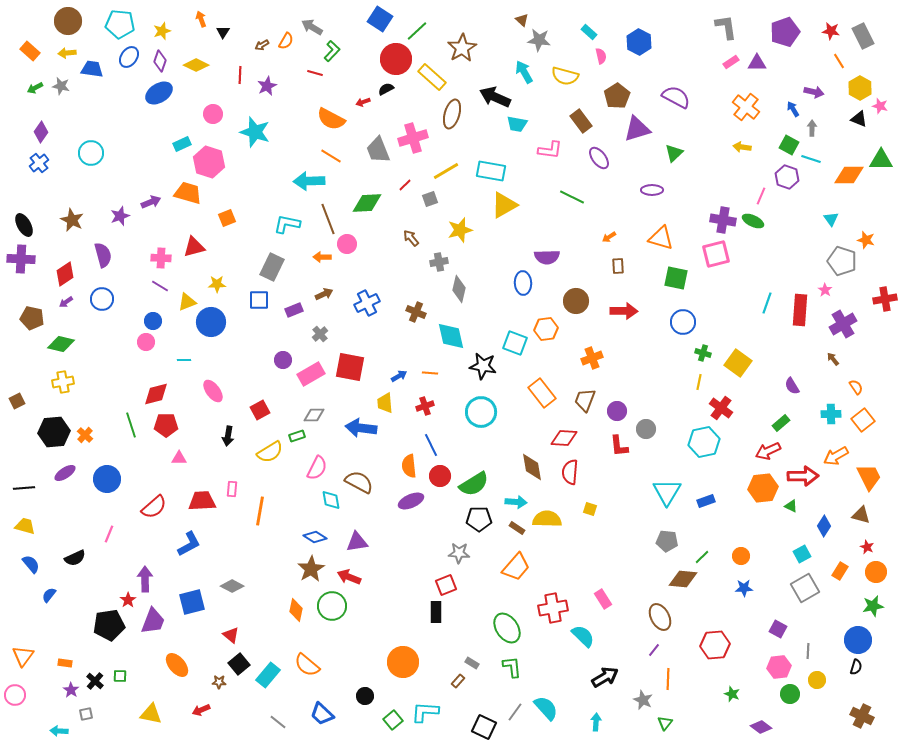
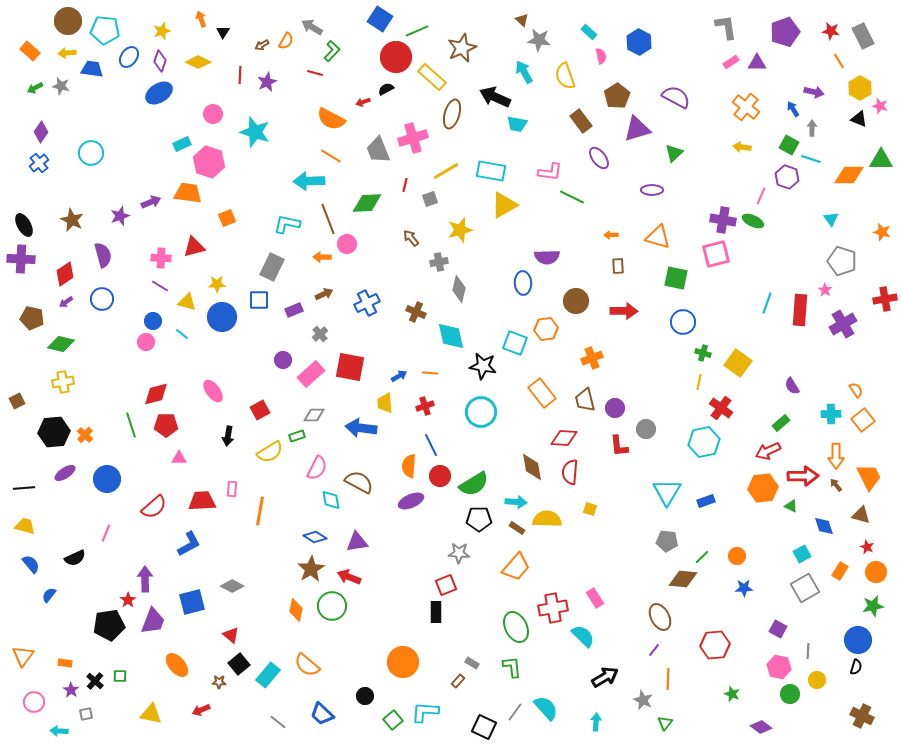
cyan pentagon at (120, 24): moved 15 px left, 6 px down
green line at (417, 31): rotated 20 degrees clockwise
brown star at (462, 48): rotated 8 degrees clockwise
red circle at (396, 59): moved 2 px up
yellow diamond at (196, 65): moved 2 px right, 3 px up
yellow semicircle at (565, 76): rotated 56 degrees clockwise
purple star at (267, 86): moved 4 px up
pink L-shape at (550, 150): moved 22 px down
red line at (405, 185): rotated 32 degrees counterclockwise
orange trapezoid at (188, 193): rotated 8 degrees counterclockwise
orange arrow at (609, 237): moved 2 px right, 2 px up; rotated 32 degrees clockwise
orange triangle at (661, 238): moved 3 px left, 1 px up
orange star at (866, 240): moved 16 px right, 8 px up
yellow triangle at (187, 302): rotated 36 degrees clockwise
blue circle at (211, 322): moved 11 px right, 5 px up
brown arrow at (833, 359): moved 3 px right, 126 px down
cyan line at (184, 360): moved 2 px left, 26 px up; rotated 40 degrees clockwise
pink rectangle at (311, 374): rotated 12 degrees counterclockwise
orange semicircle at (856, 387): moved 3 px down
brown trapezoid at (585, 400): rotated 35 degrees counterclockwise
purple circle at (617, 411): moved 2 px left, 3 px up
orange arrow at (836, 456): rotated 60 degrees counterclockwise
orange semicircle at (409, 466): rotated 10 degrees clockwise
blue diamond at (824, 526): rotated 50 degrees counterclockwise
pink line at (109, 534): moved 3 px left, 1 px up
orange circle at (741, 556): moved 4 px left
pink rectangle at (603, 599): moved 8 px left, 1 px up
green ellipse at (507, 628): moved 9 px right, 1 px up; rotated 8 degrees clockwise
pink hexagon at (779, 667): rotated 20 degrees clockwise
pink circle at (15, 695): moved 19 px right, 7 px down
